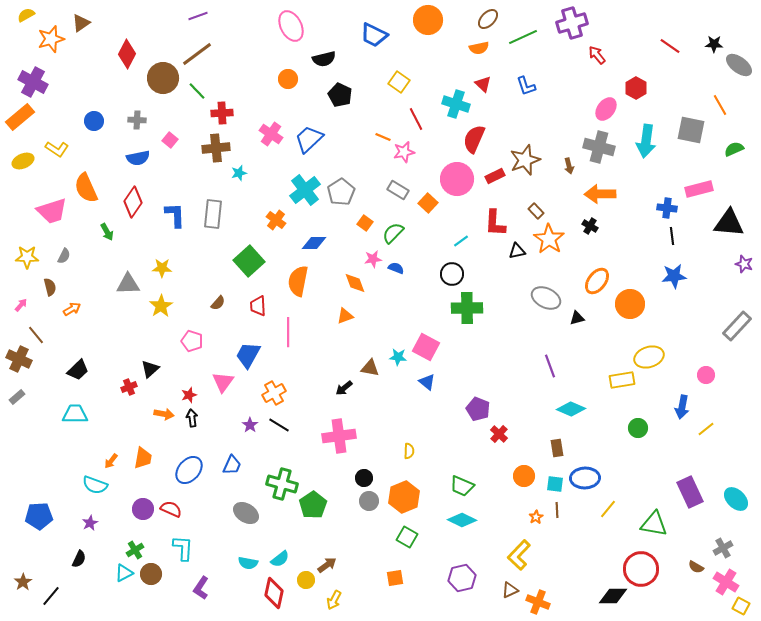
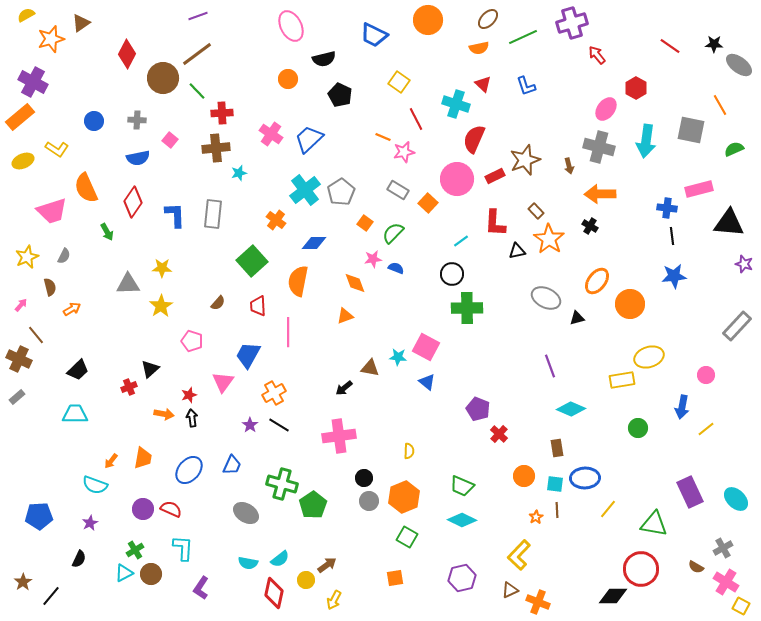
yellow star at (27, 257): rotated 25 degrees counterclockwise
green square at (249, 261): moved 3 px right
